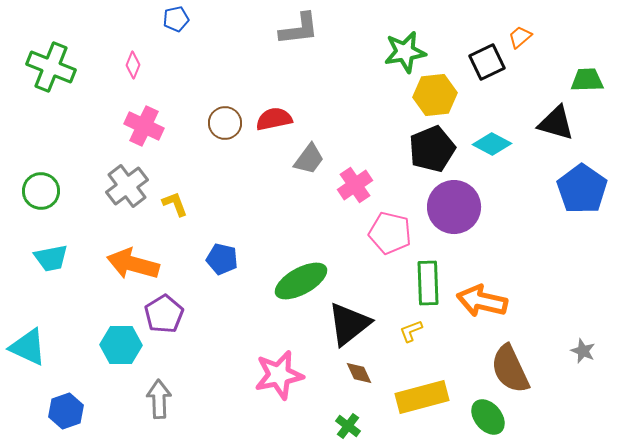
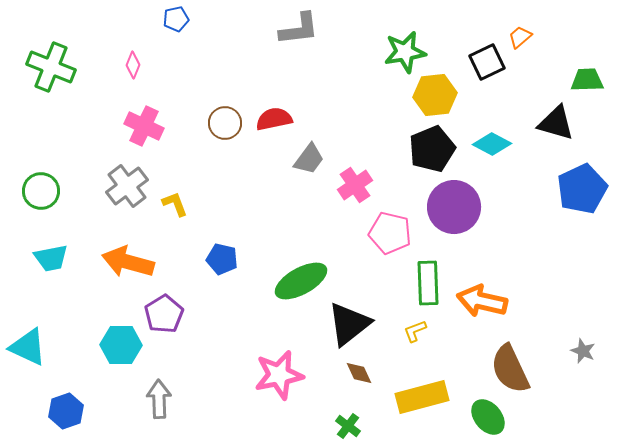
blue pentagon at (582, 189): rotated 12 degrees clockwise
orange arrow at (133, 264): moved 5 px left, 2 px up
yellow L-shape at (411, 331): moved 4 px right
